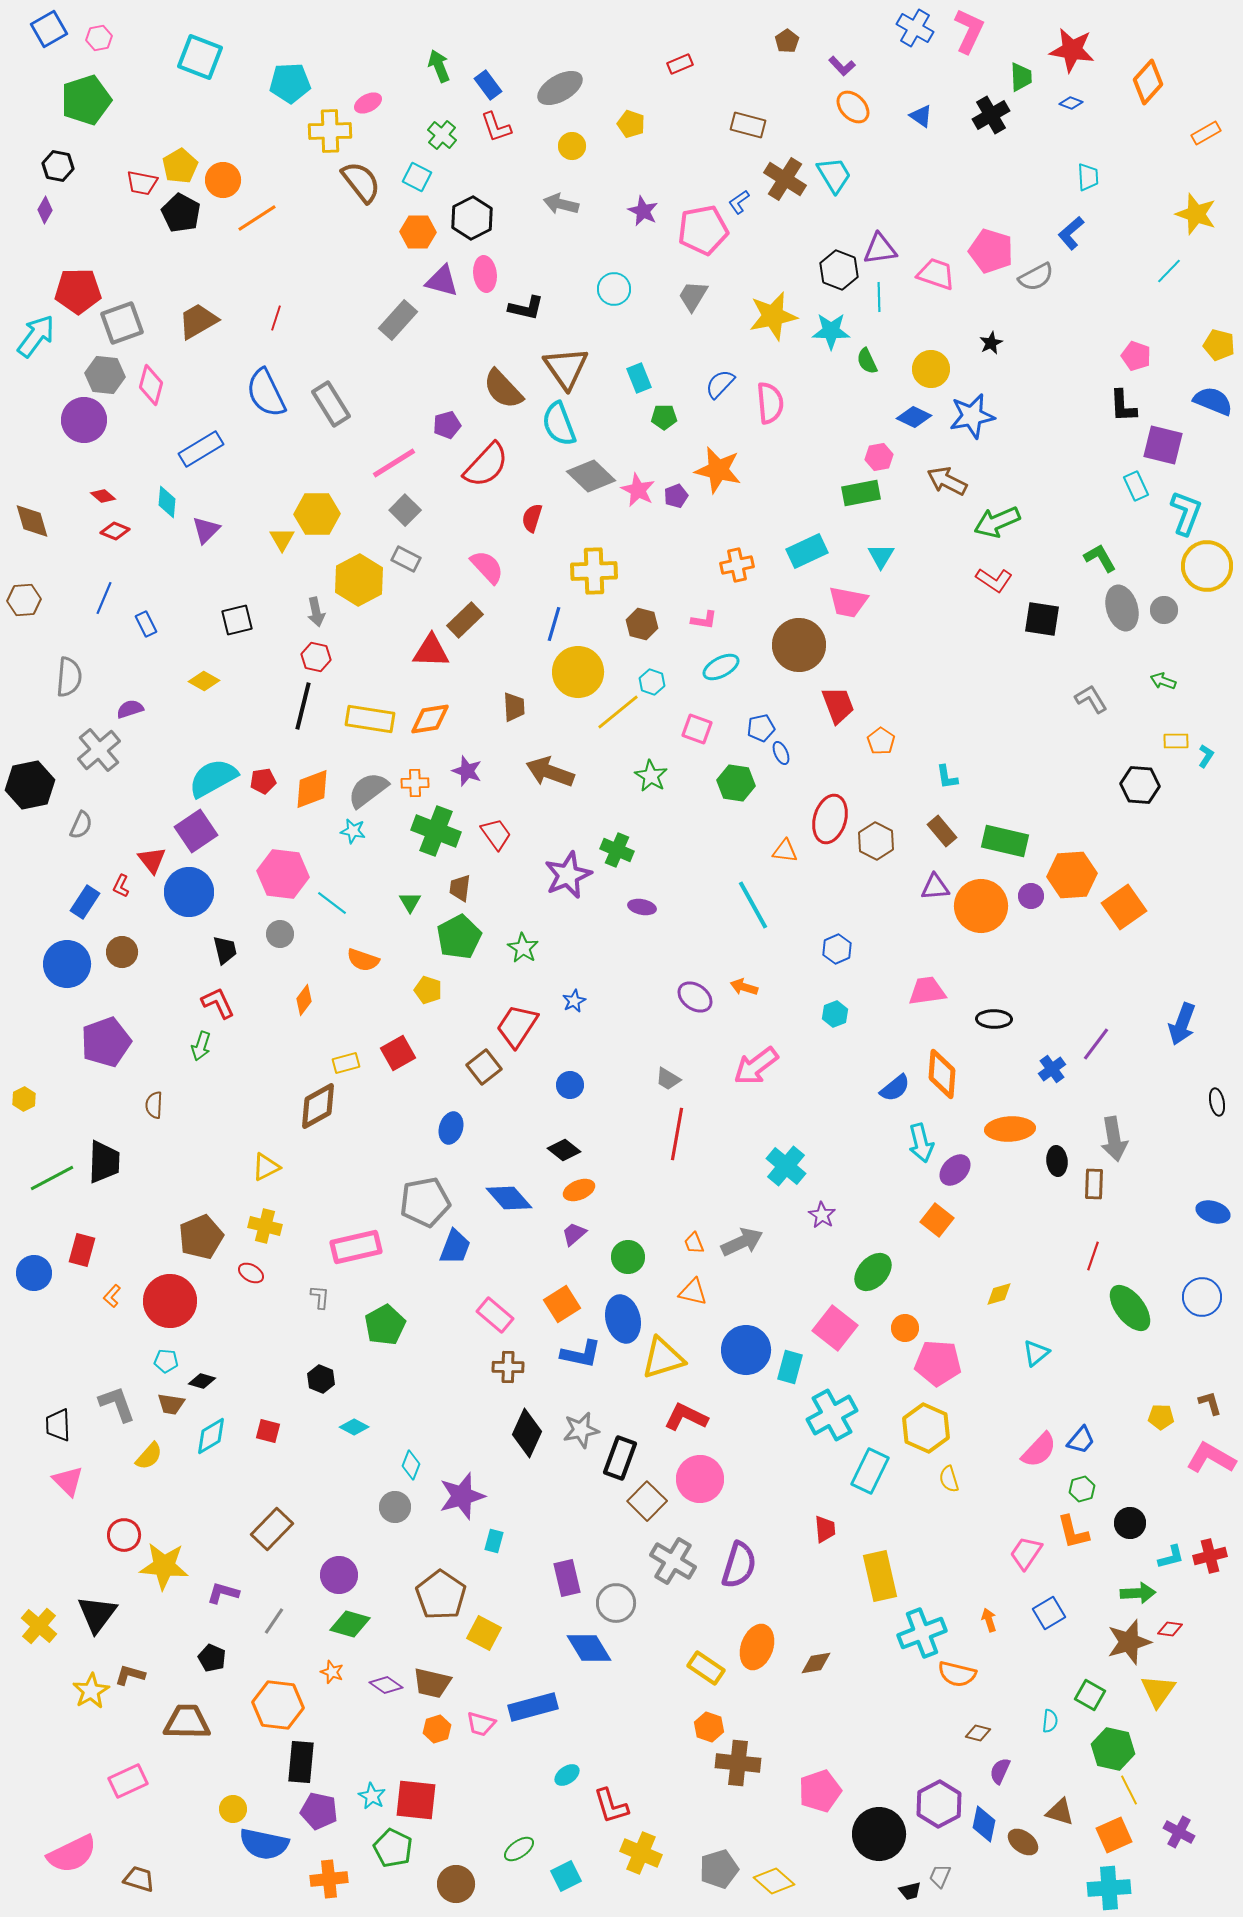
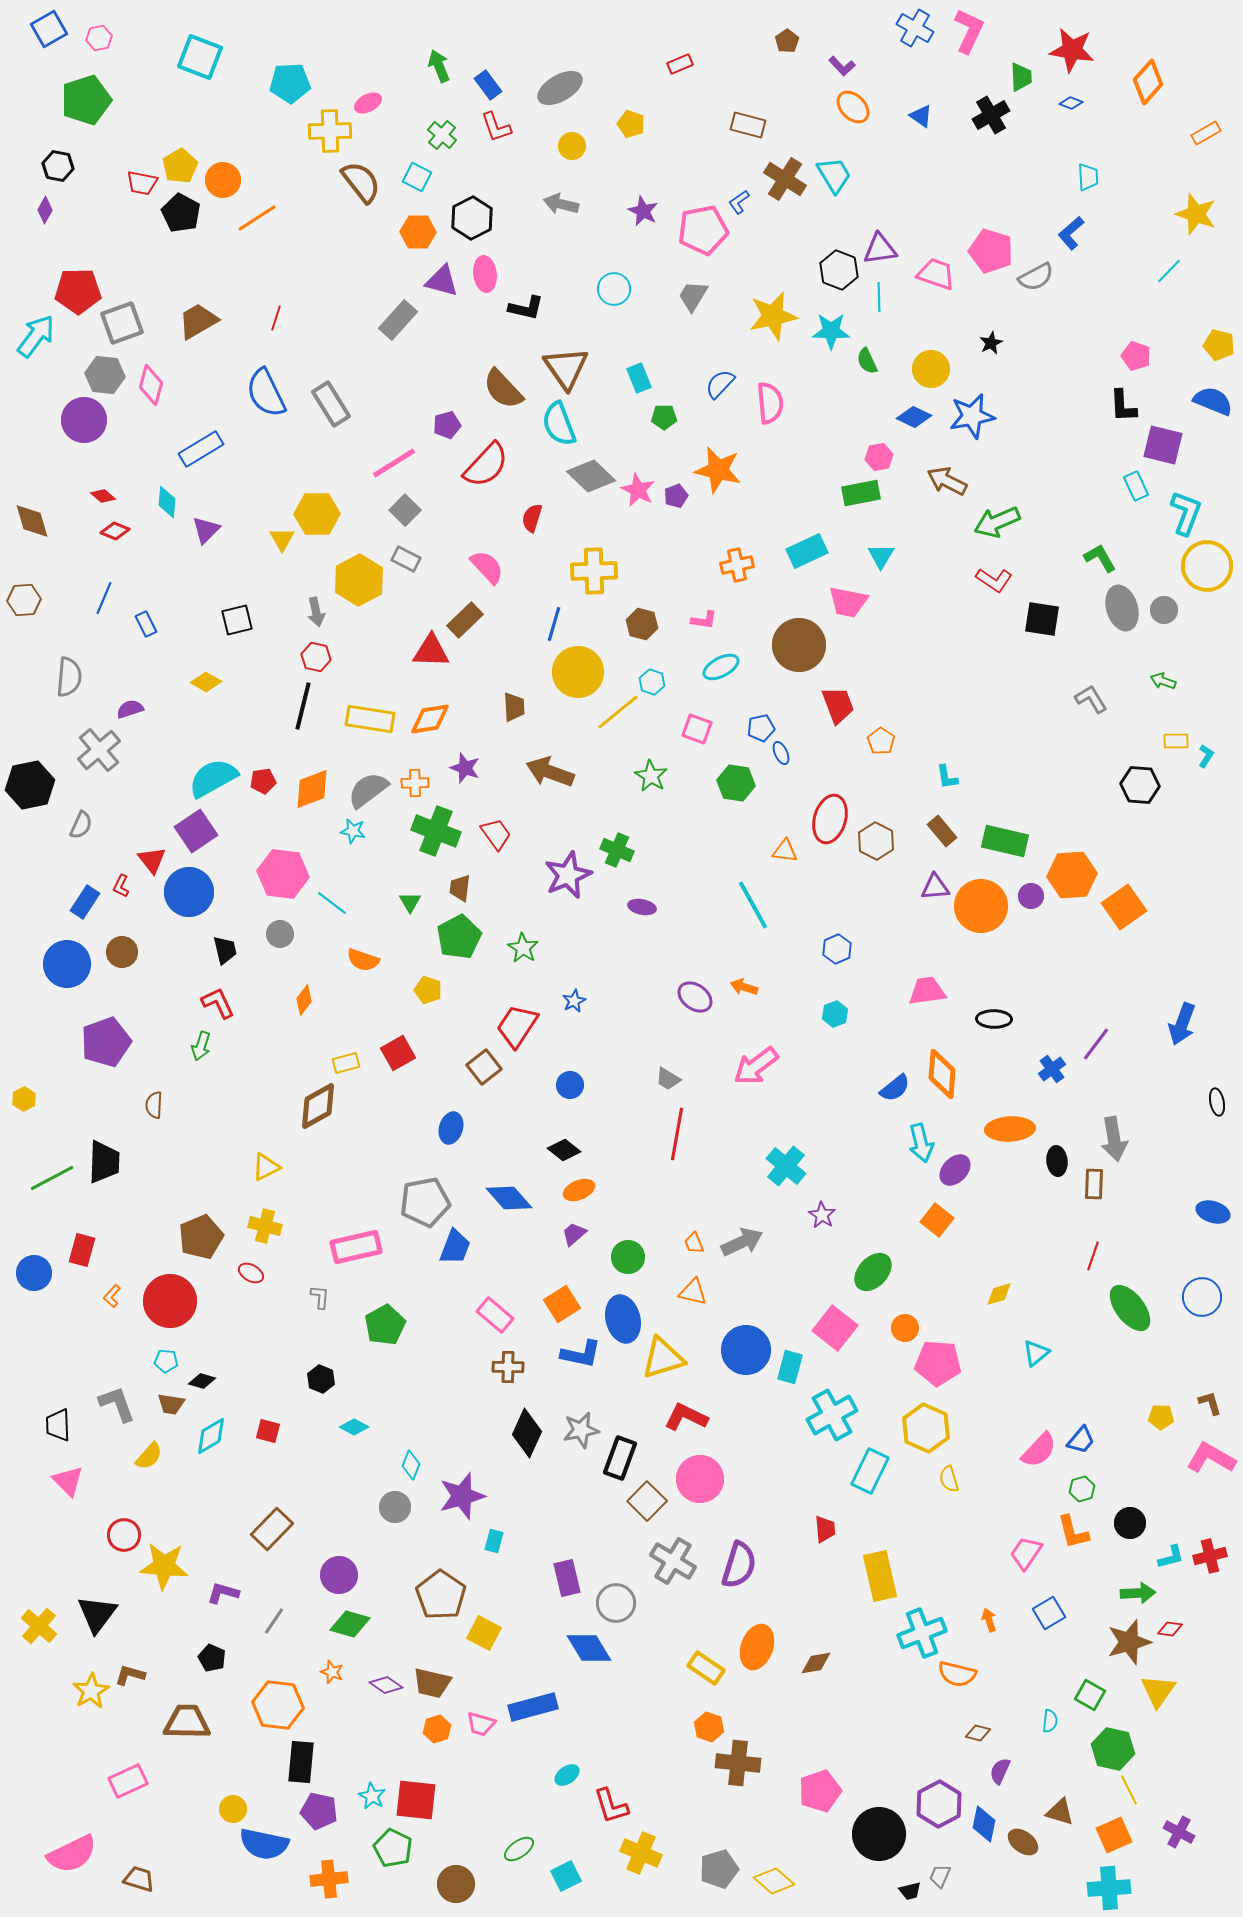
yellow diamond at (204, 681): moved 2 px right, 1 px down
purple star at (467, 771): moved 2 px left, 3 px up
